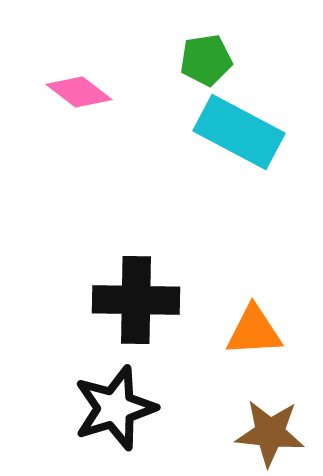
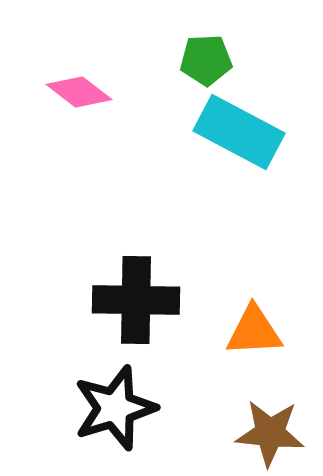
green pentagon: rotated 6 degrees clockwise
